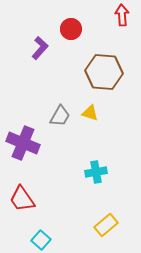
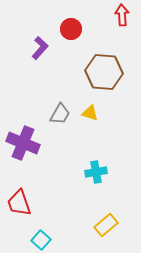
gray trapezoid: moved 2 px up
red trapezoid: moved 3 px left, 4 px down; rotated 16 degrees clockwise
